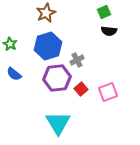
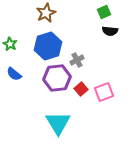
black semicircle: moved 1 px right
pink square: moved 4 px left
